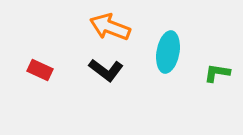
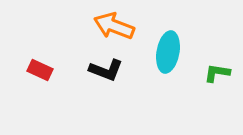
orange arrow: moved 4 px right, 1 px up
black L-shape: rotated 16 degrees counterclockwise
